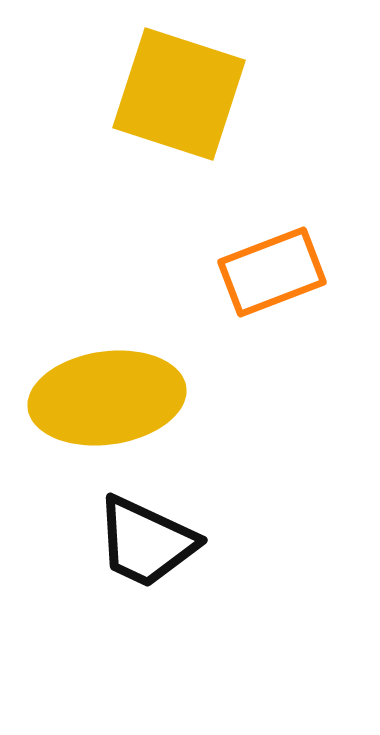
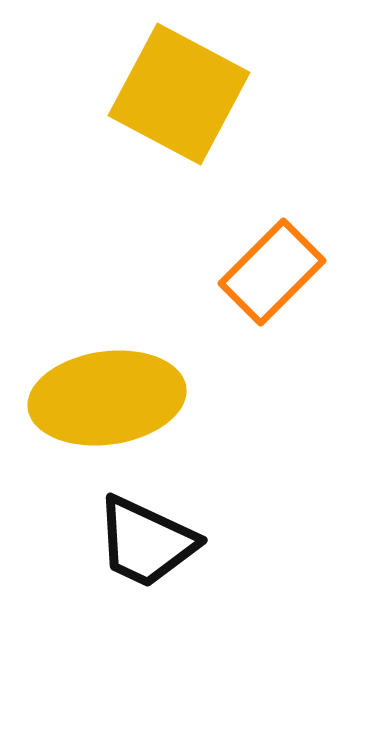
yellow square: rotated 10 degrees clockwise
orange rectangle: rotated 24 degrees counterclockwise
